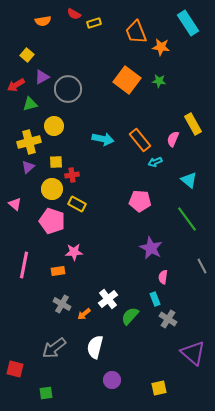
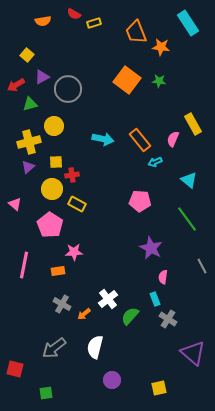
pink pentagon at (52, 221): moved 2 px left, 4 px down; rotated 15 degrees clockwise
